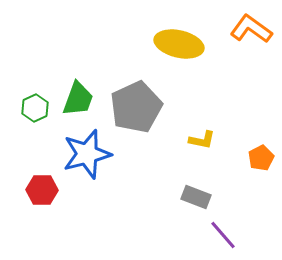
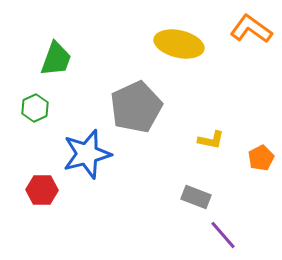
green trapezoid: moved 22 px left, 40 px up
yellow L-shape: moved 9 px right
